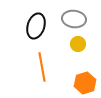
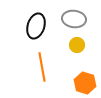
yellow circle: moved 1 px left, 1 px down
orange hexagon: rotated 25 degrees counterclockwise
